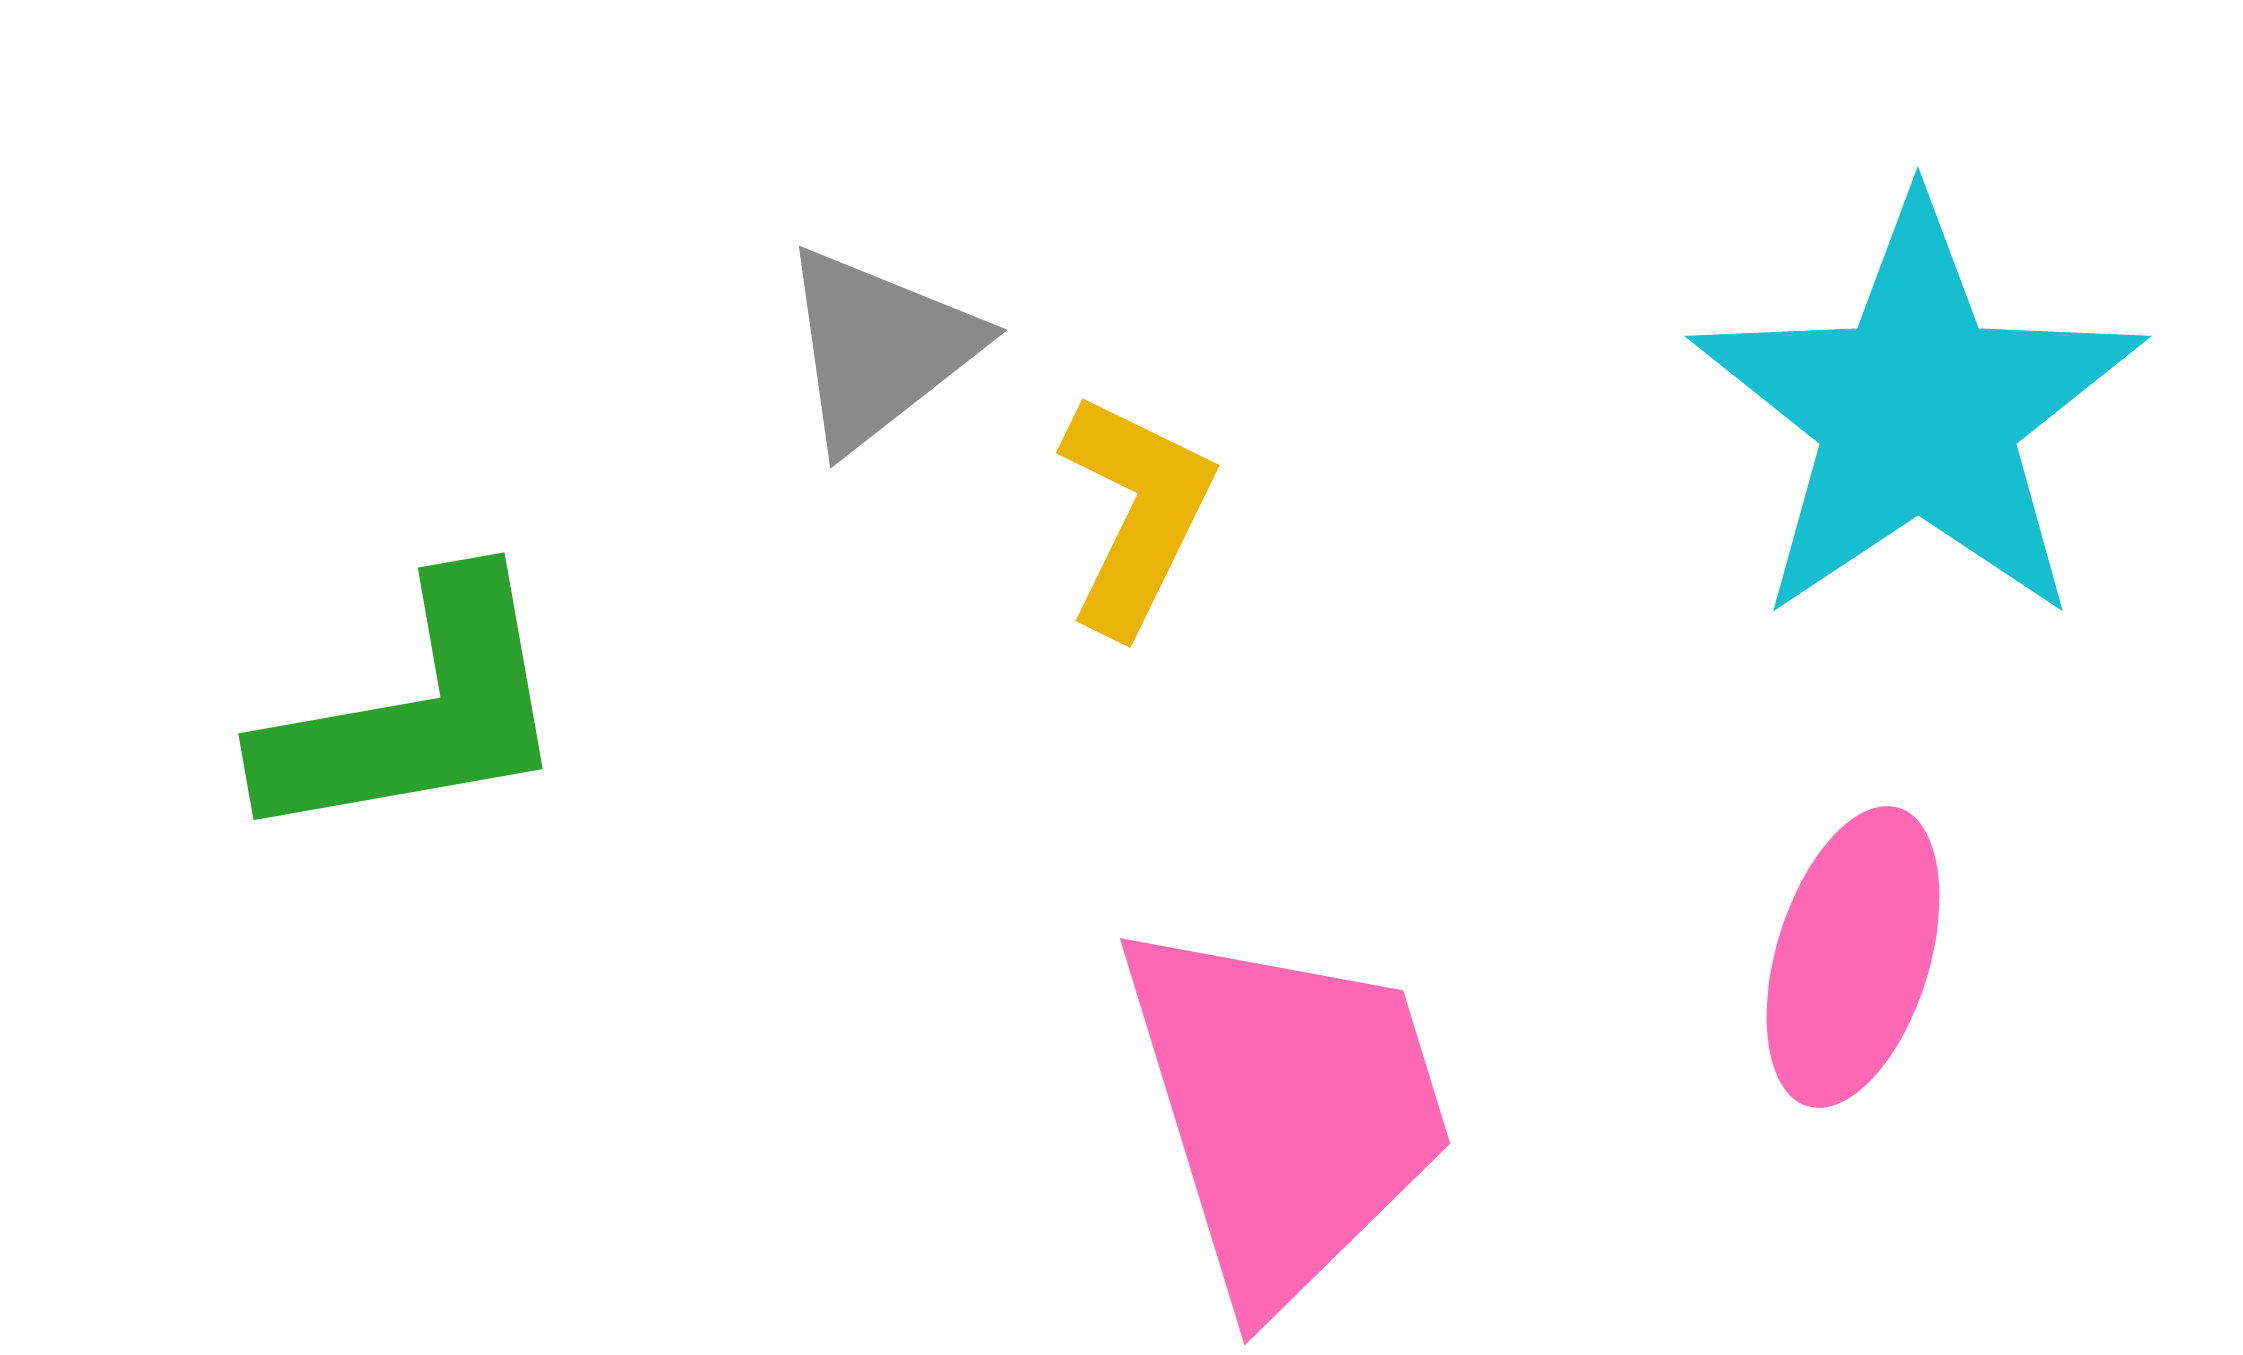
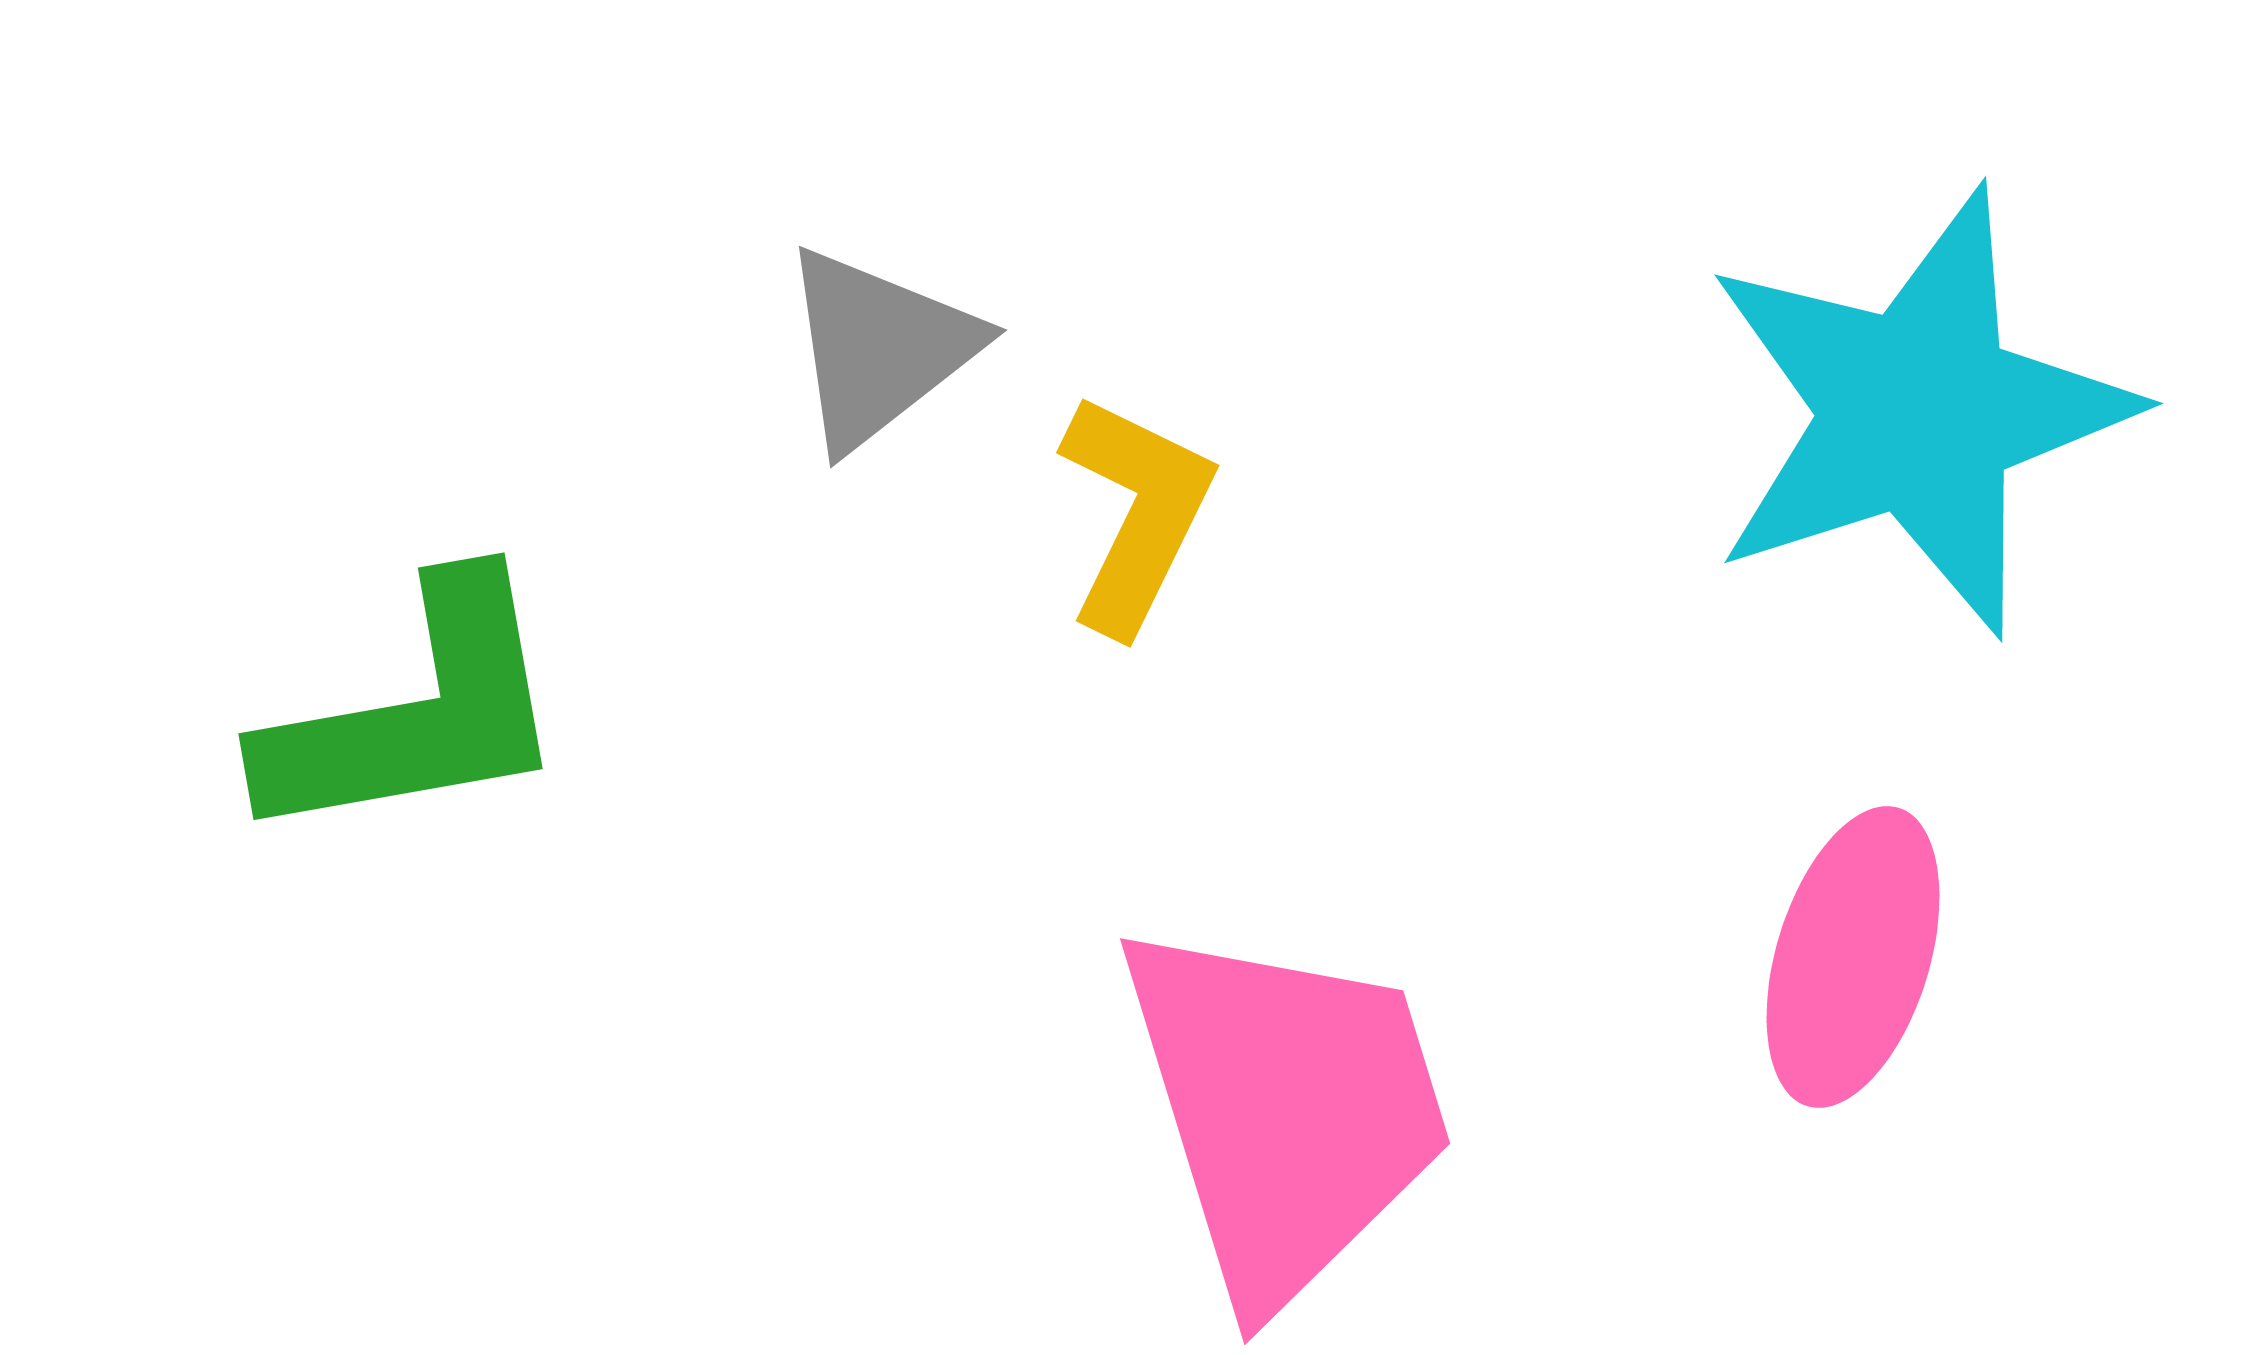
cyan star: rotated 16 degrees clockwise
